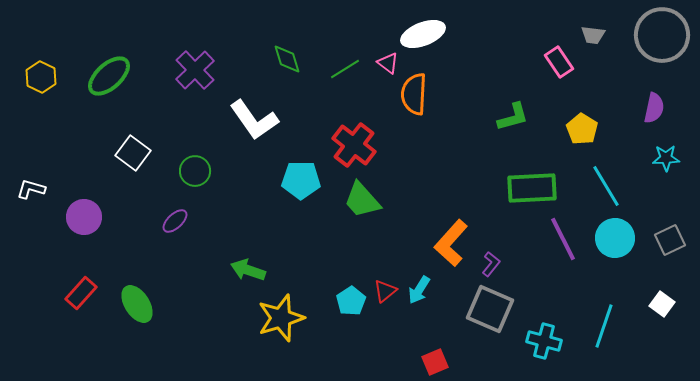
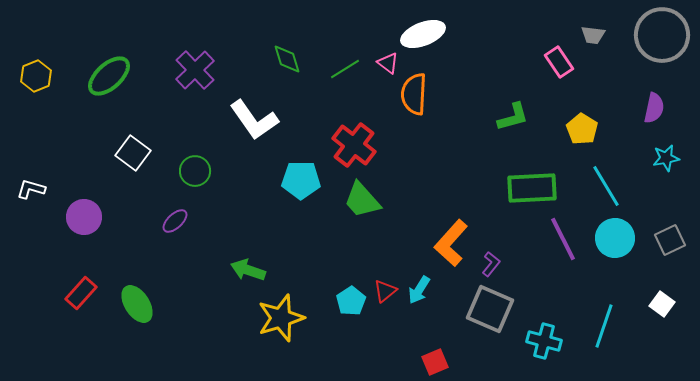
yellow hexagon at (41, 77): moved 5 px left, 1 px up; rotated 12 degrees clockwise
cyan star at (666, 158): rotated 8 degrees counterclockwise
